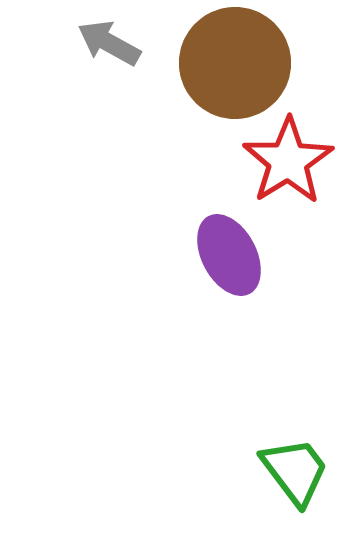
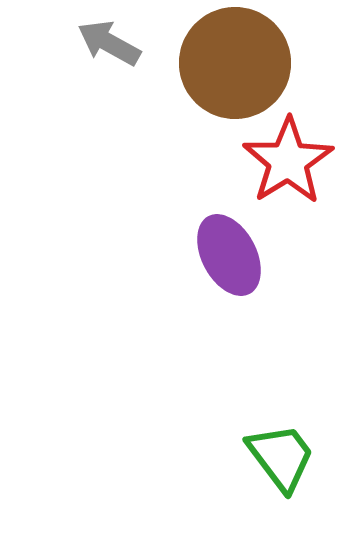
green trapezoid: moved 14 px left, 14 px up
